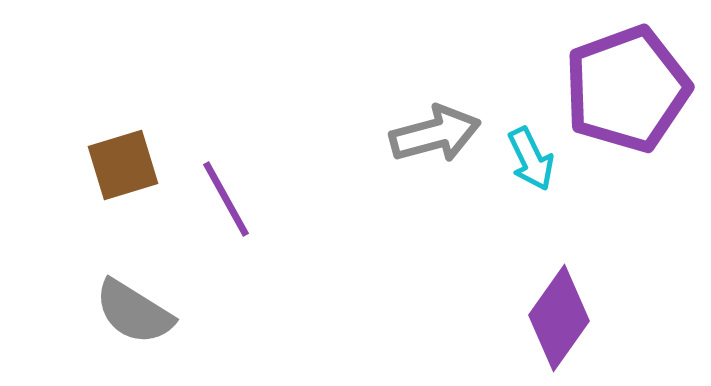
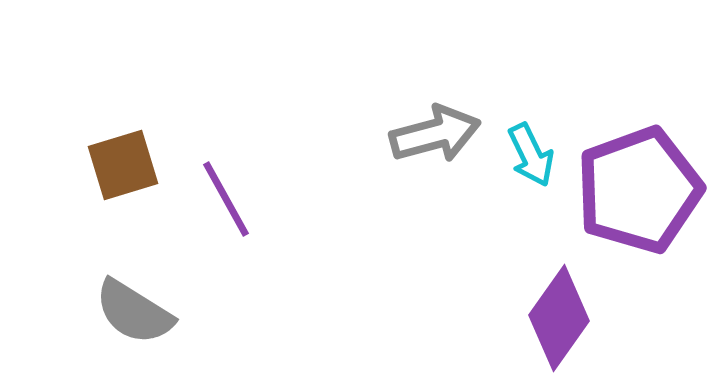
purple pentagon: moved 12 px right, 101 px down
cyan arrow: moved 4 px up
